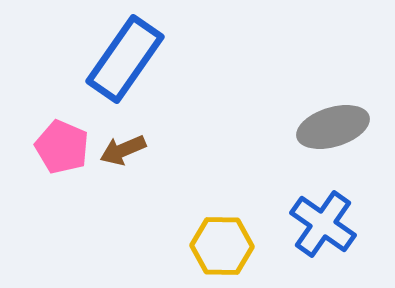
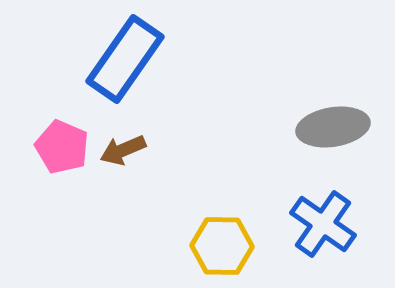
gray ellipse: rotated 8 degrees clockwise
